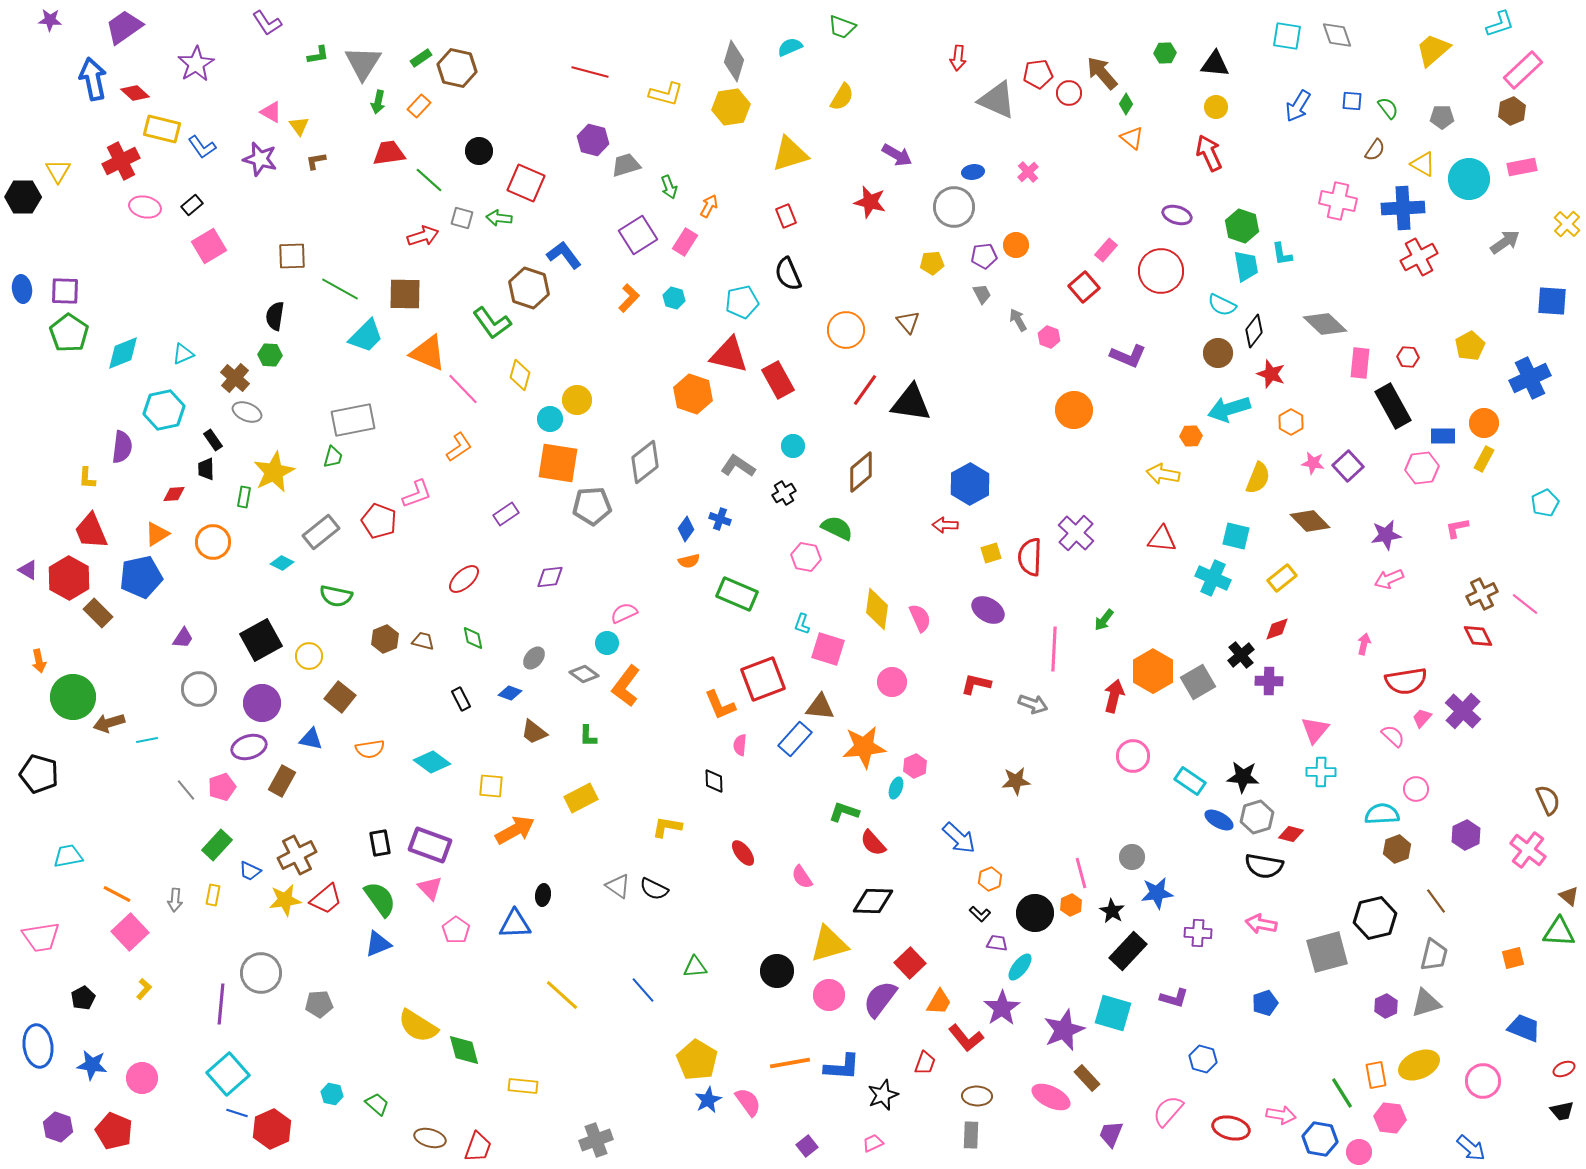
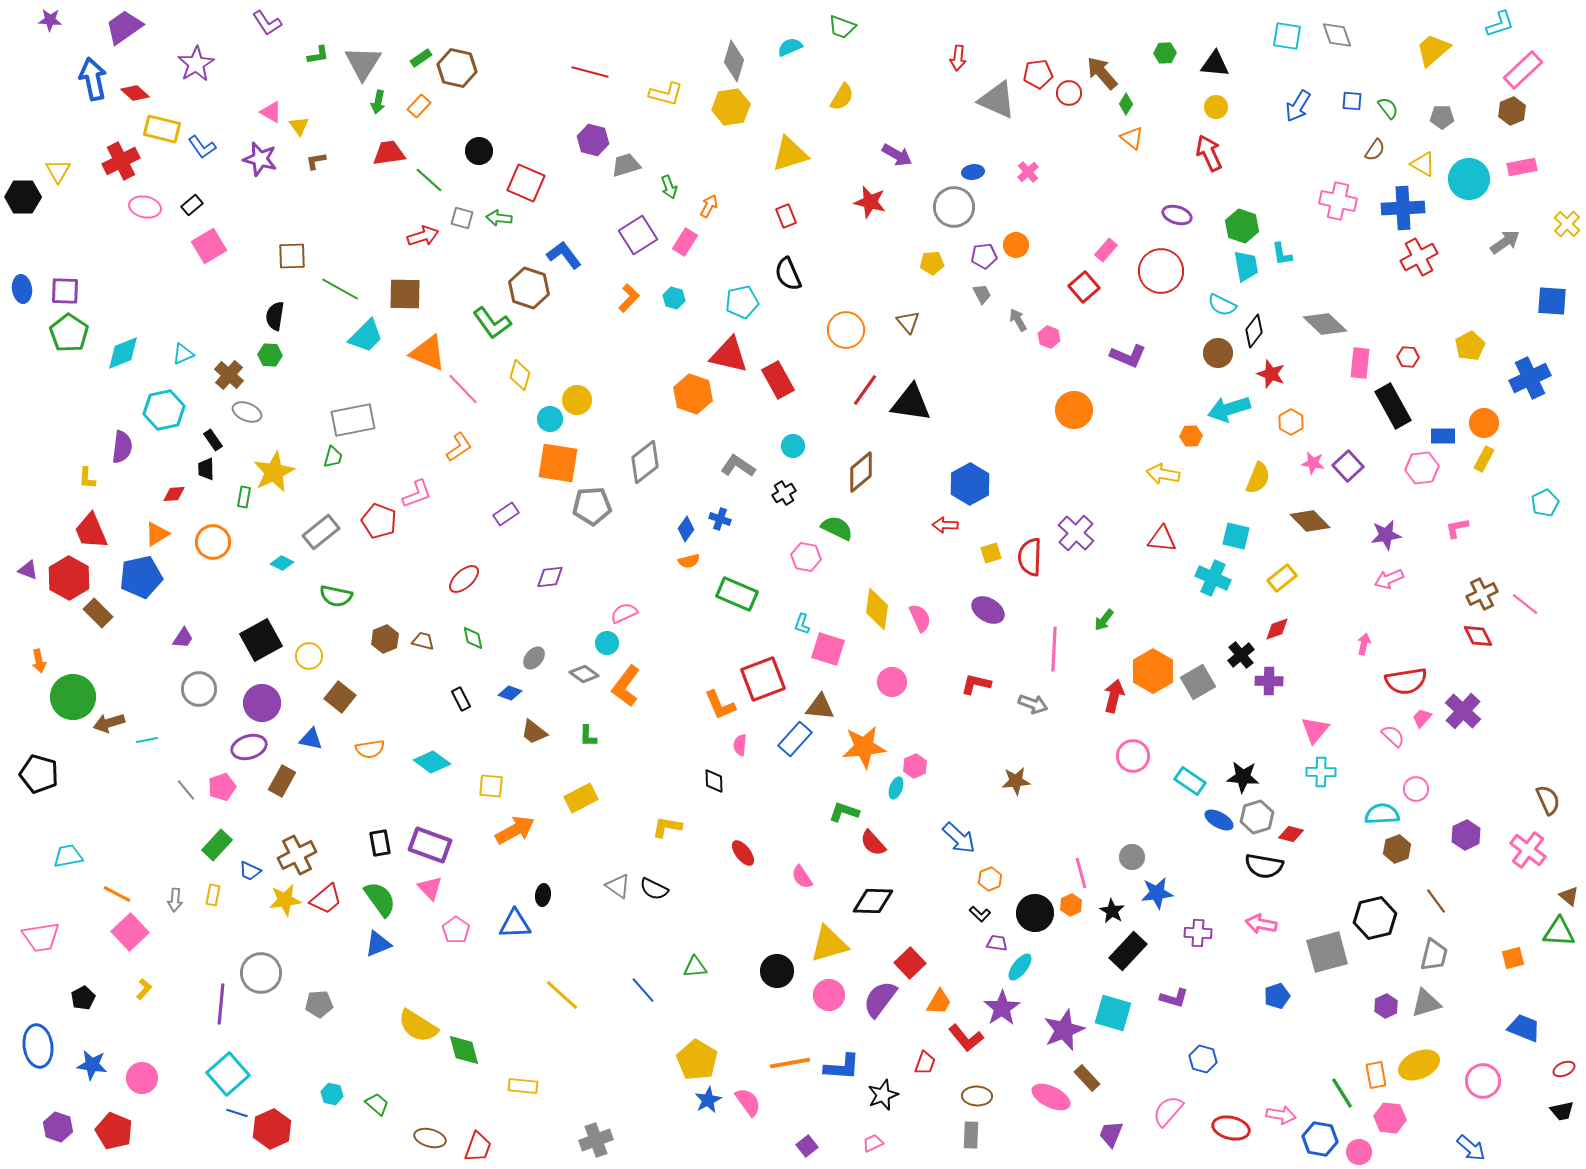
brown cross at (235, 378): moved 6 px left, 3 px up
purple triangle at (28, 570): rotated 10 degrees counterclockwise
blue pentagon at (1265, 1003): moved 12 px right, 7 px up
